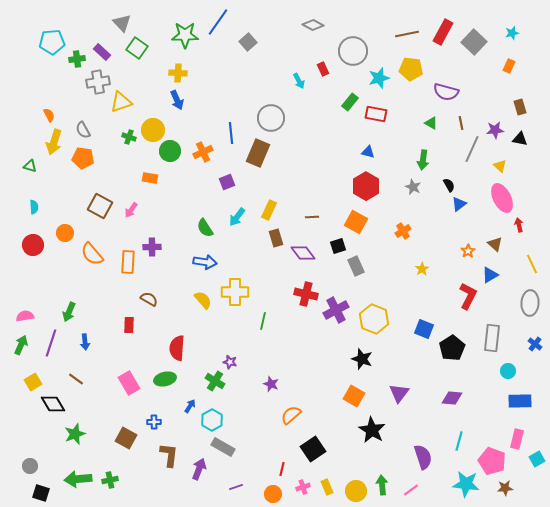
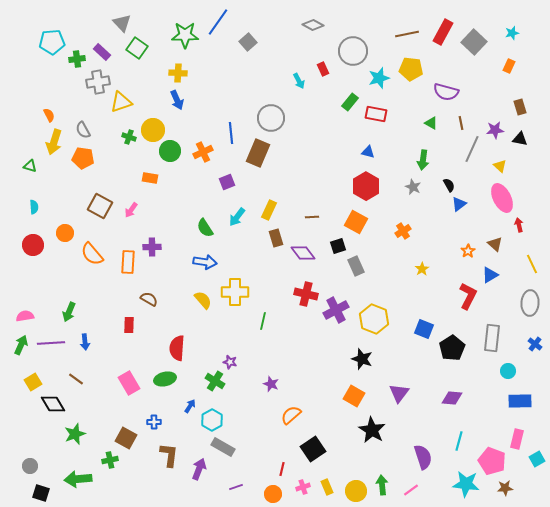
purple line at (51, 343): rotated 68 degrees clockwise
green cross at (110, 480): moved 20 px up
